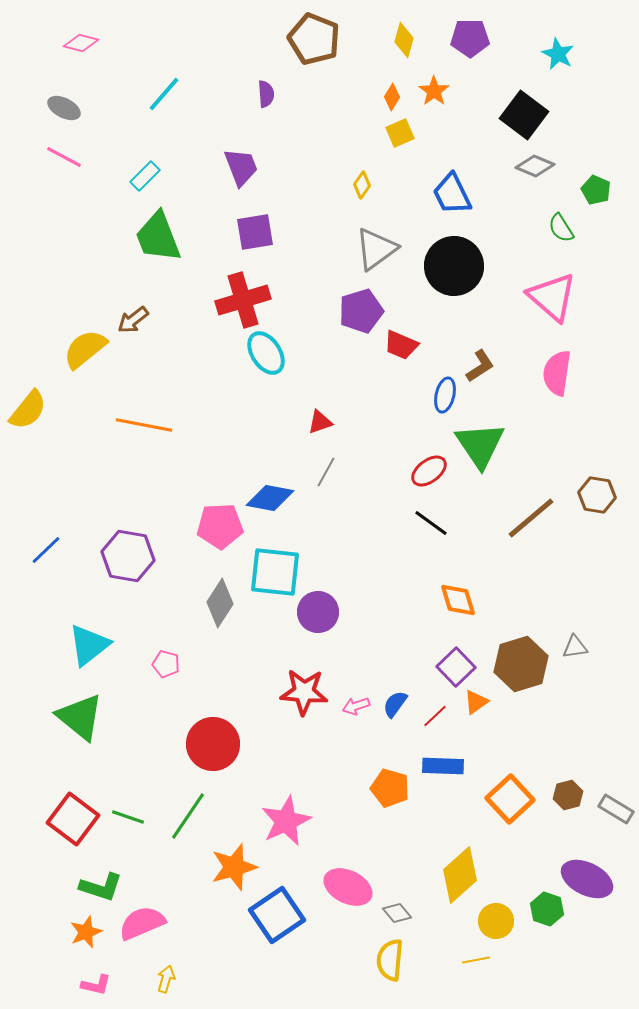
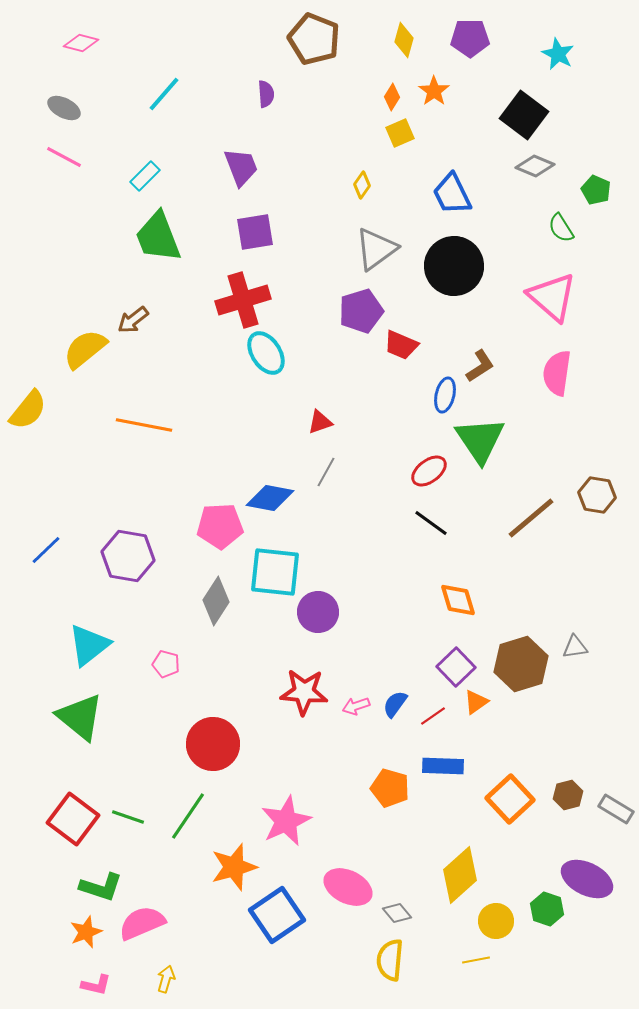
green triangle at (480, 445): moved 5 px up
gray diamond at (220, 603): moved 4 px left, 2 px up
red line at (435, 716): moved 2 px left; rotated 8 degrees clockwise
